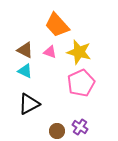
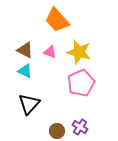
orange trapezoid: moved 5 px up
black triangle: rotated 20 degrees counterclockwise
